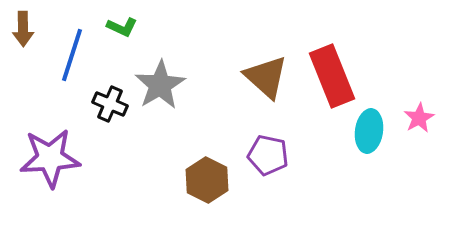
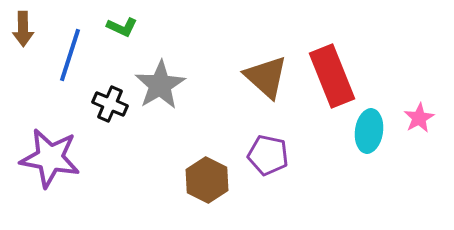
blue line: moved 2 px left
purple star: rotated 14 degrees clockwise
